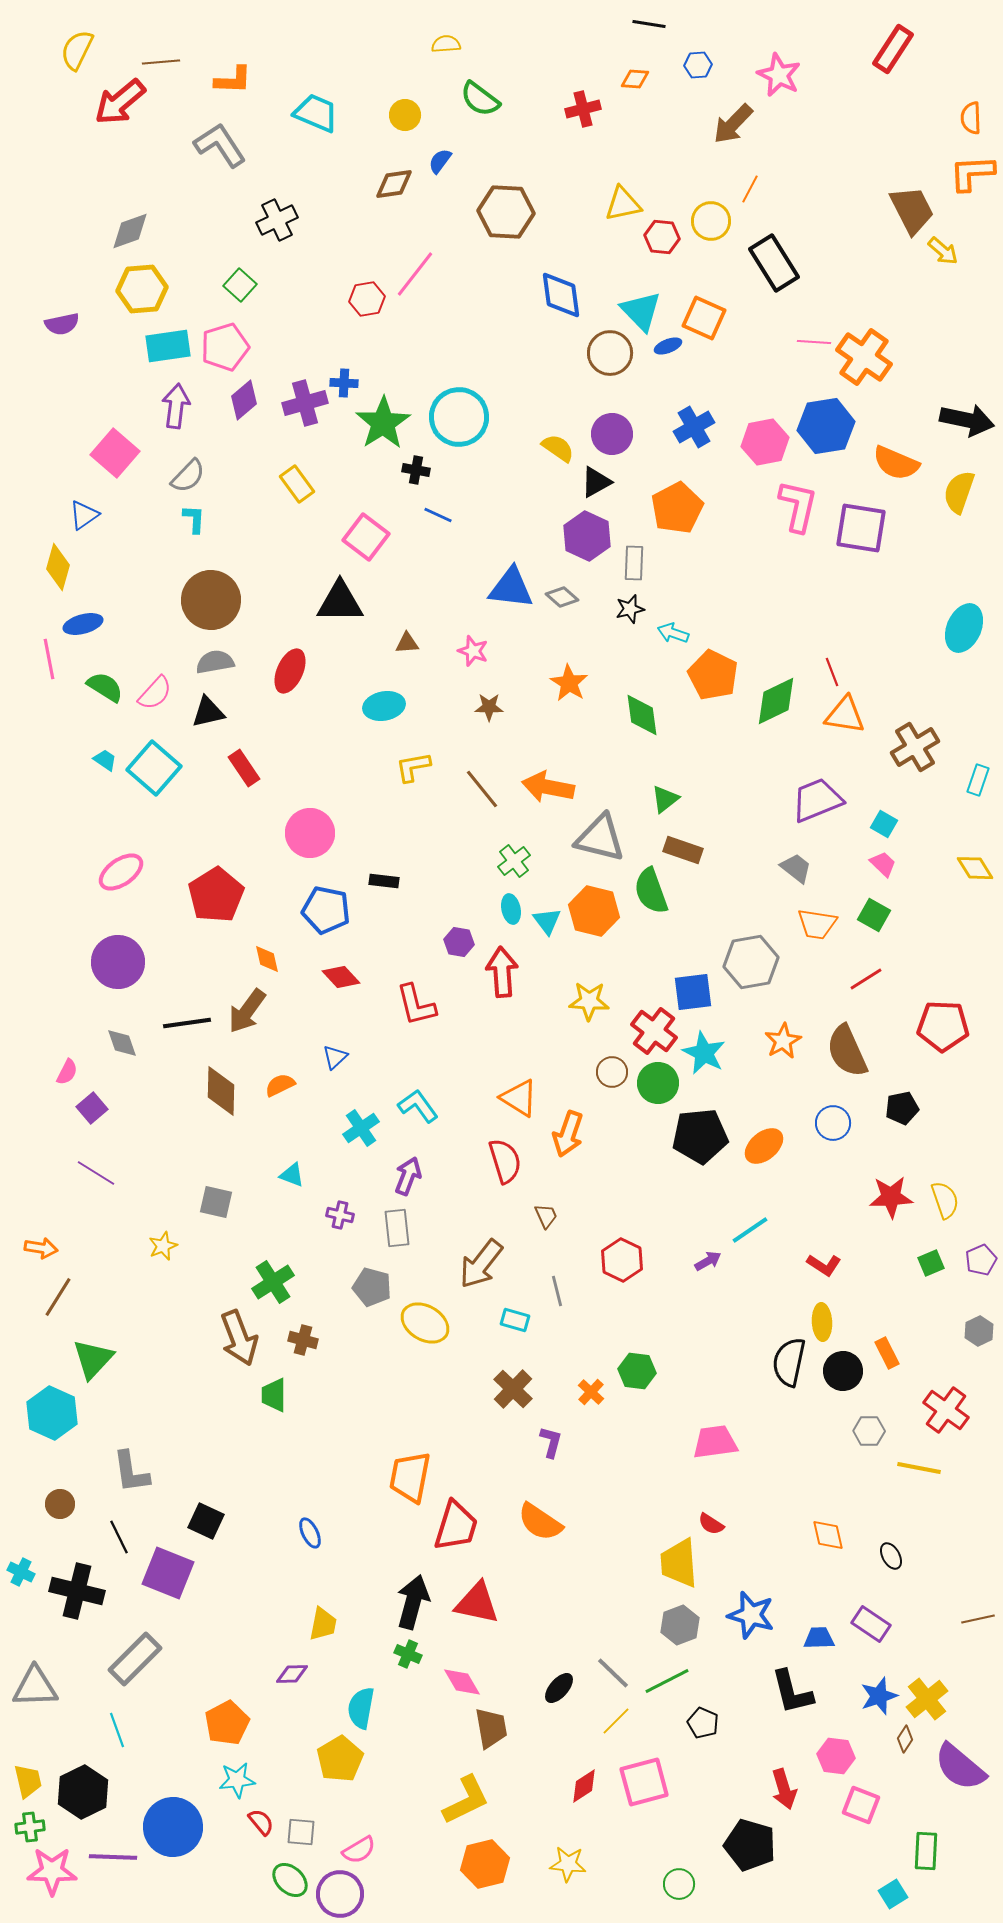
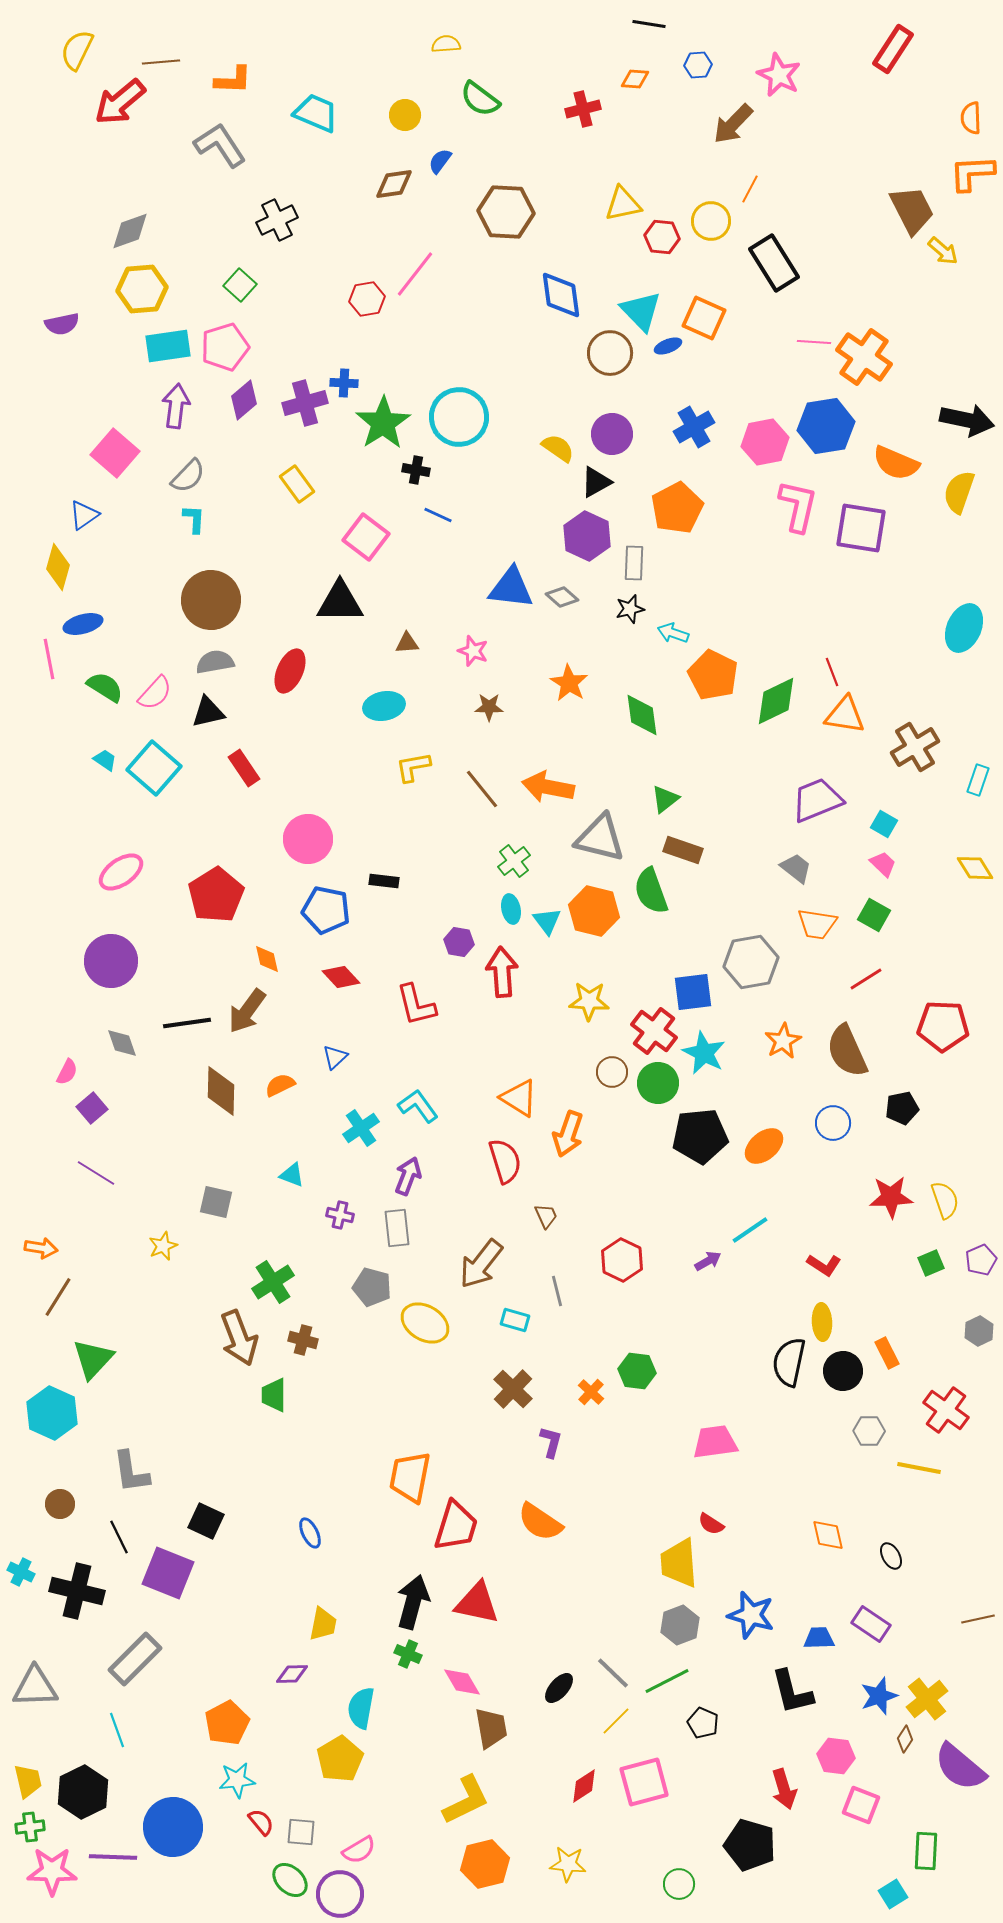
pink circle at (310, 833): moved 2 px left, 6 px down
purple circle at (118, 962): moved 7 px left, 1 px up
